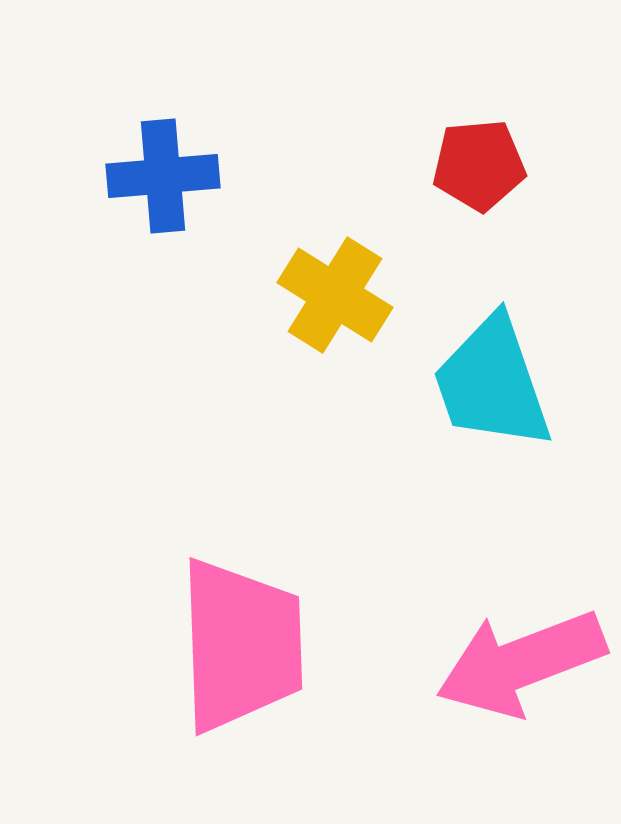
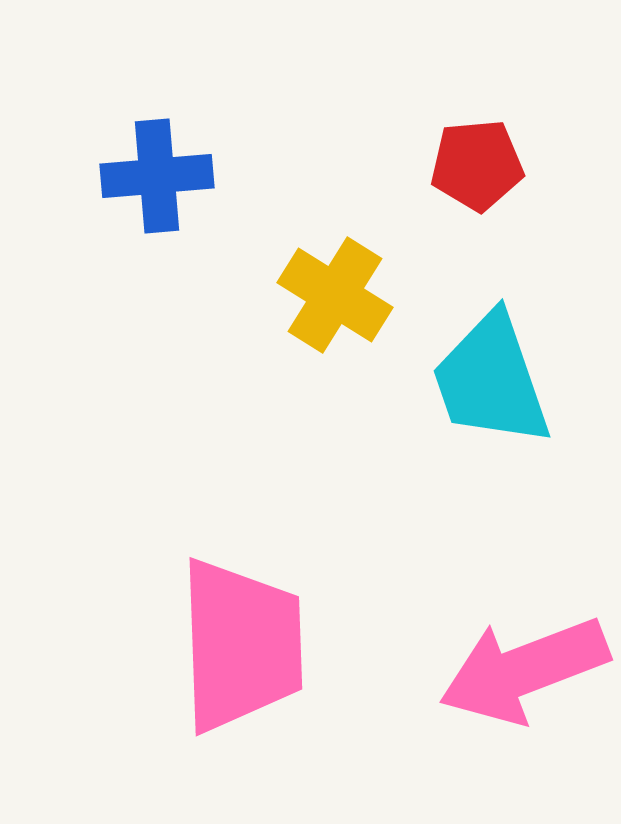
red pentagon: moved 2 px left
blue cross: moved 6 px left
cyan trapezoid: moved 1 px left, 3 px up
pink arrow: moved 3 px right, 7 px down
